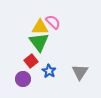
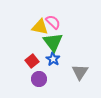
yellow triangle: rotated 12 degrees clockwise
green triangle: moved 14 px right
red square: moved 1 px right
blue star: moved 4 px right, 12 px up
purple circle: moved 16 px right
